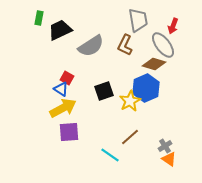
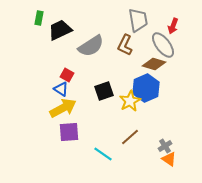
red square: moved 3 px up
cyan line: moved 7 px left, 1 px up
